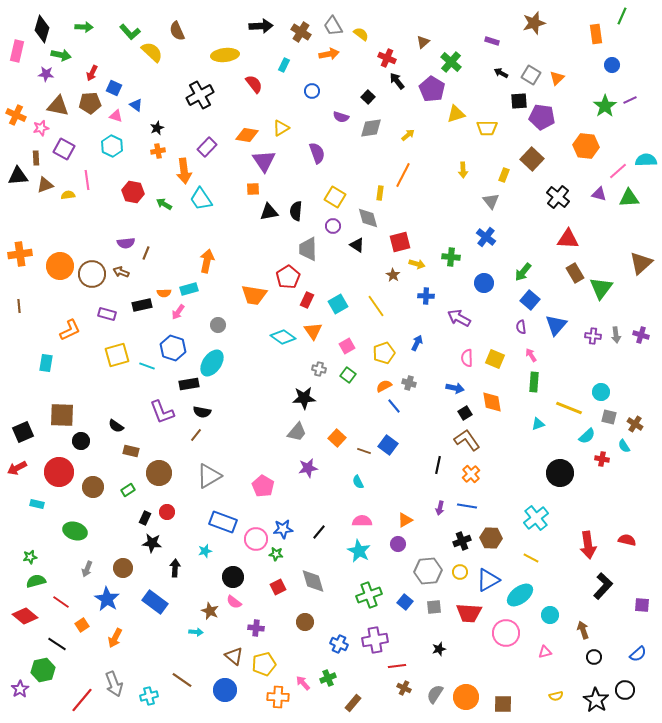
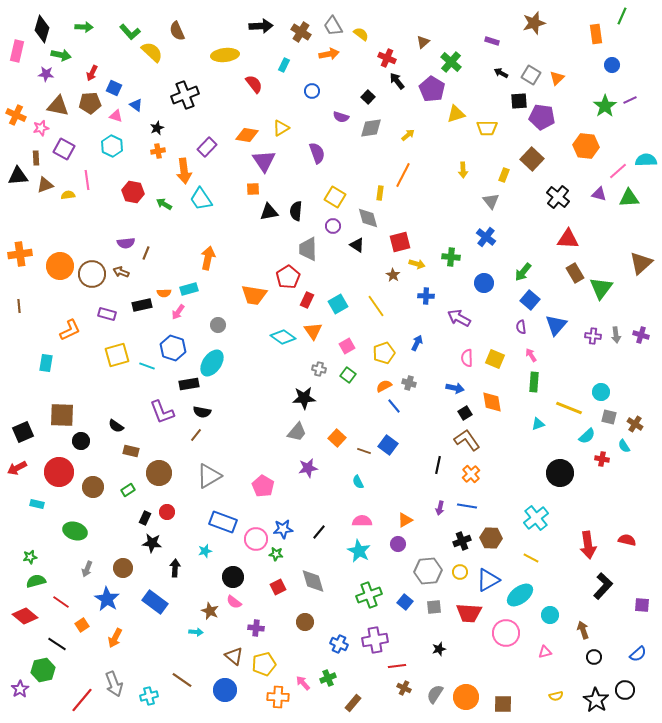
black cross at (200, 95): moved 15 px left; rotated 8 degrees clockwise
orange arrow at (207, 261): moved 1 px right, 3 px up
